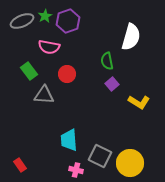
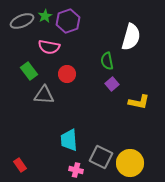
yellow L-shape: rotated 20 degrees counterclockwise
gray square: moved 1 px right, 1 px down
